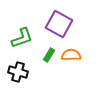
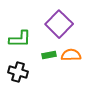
purple square: rotated 16 degrees clockwise
green L-shape: moved 2 px left, 1 px down; rotated 20 degrees clockwise
green rectangle: rotated 48 degrees clockwise
